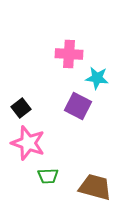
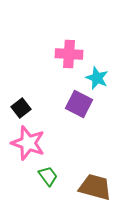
cyan star: rotated 15 degrees clockwise
purple square: moved 1 px right, 2 px up
green trapezoid: rotated 125 degrees counterclockwise
